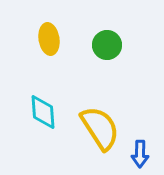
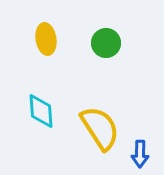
yellow ellipse: moved 3 px left
green circle: moved 1 px left, 2 px up
cyan diamond: moved 2 px left, 1 px up
